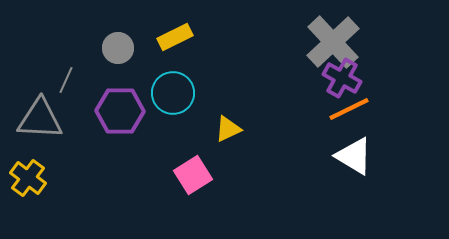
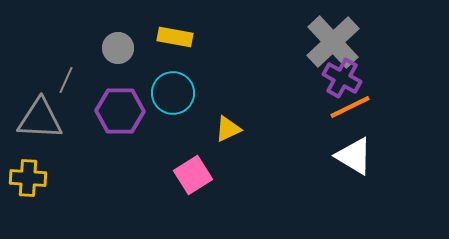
yellow rectangle: rotated 36 degrees clockwise
orange line: moved 1 px right, 2 px up
yellow cross: rotated 33 degrees counterclockwise
